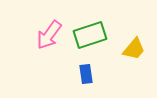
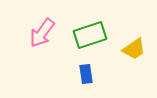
pink arrow: moved 7 px left, 2 px up
yellow trapezoid: rotated 15 degrees clockwise
